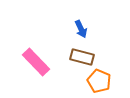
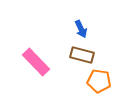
brown rectangle: moved 2 px up
orange pentagon: rotated 15 degrees counterclockwise
